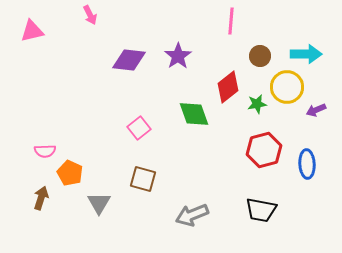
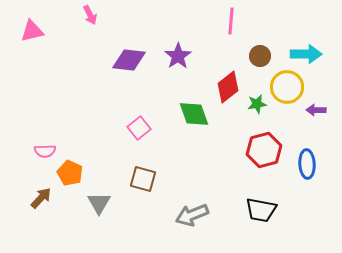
purple arrow: rotated 24 degrees clockwise
brown arrow: rotated 25 degrees clockwise
